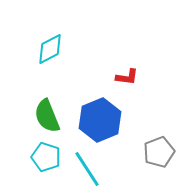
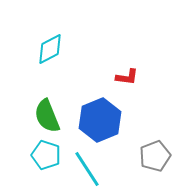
gray pentagon: moved 4 px left, 4 px down
cyan pentagon: moved 2 px up
